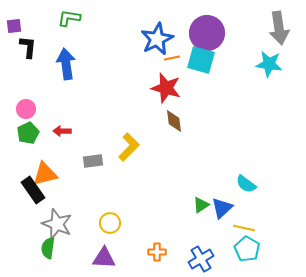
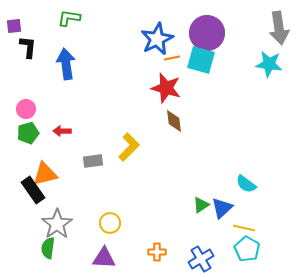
green pentagon: rotated 10 degrees clockwise
gray star: rotated 16 degrees clockwise
